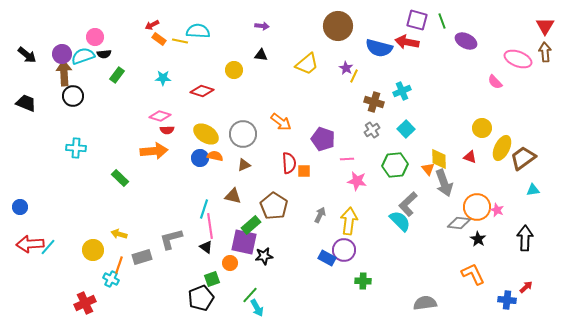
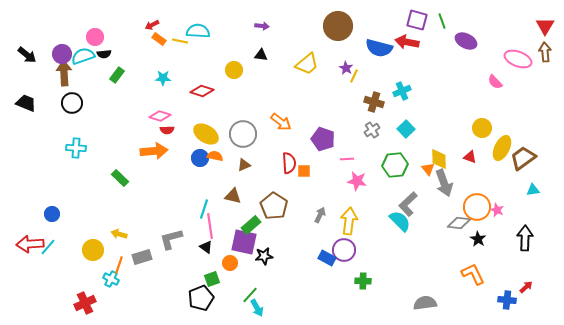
black circle at (73, 96): moved 1 px left, 7 px down
blue circle at (20, 207): moved 32 px right, 7 px down
